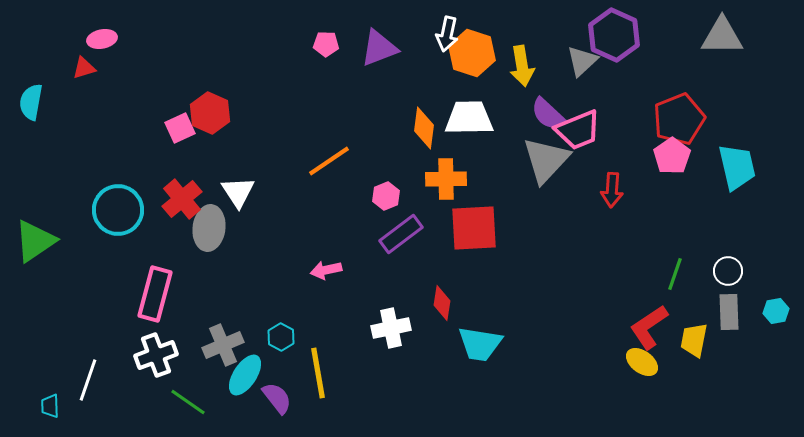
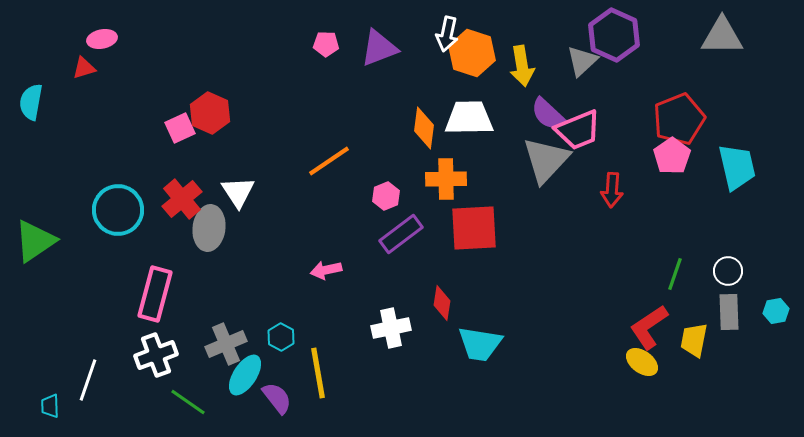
gray cross at (223, 345): moved 3 px right, 1 px up
